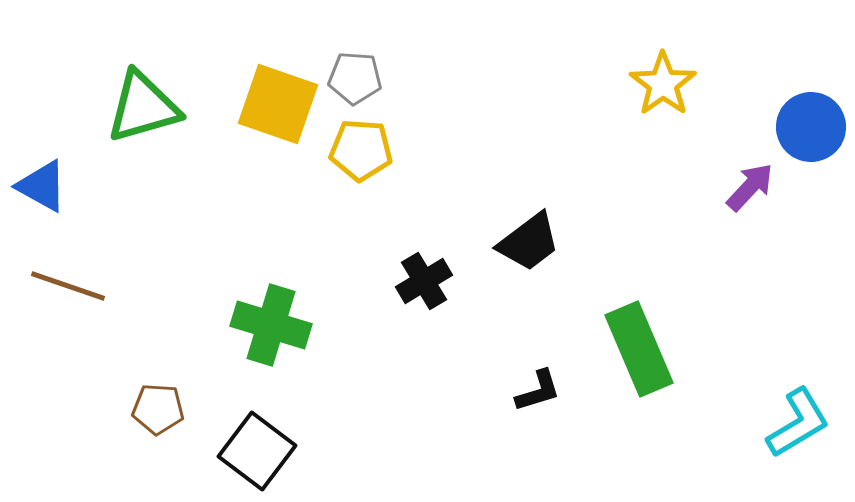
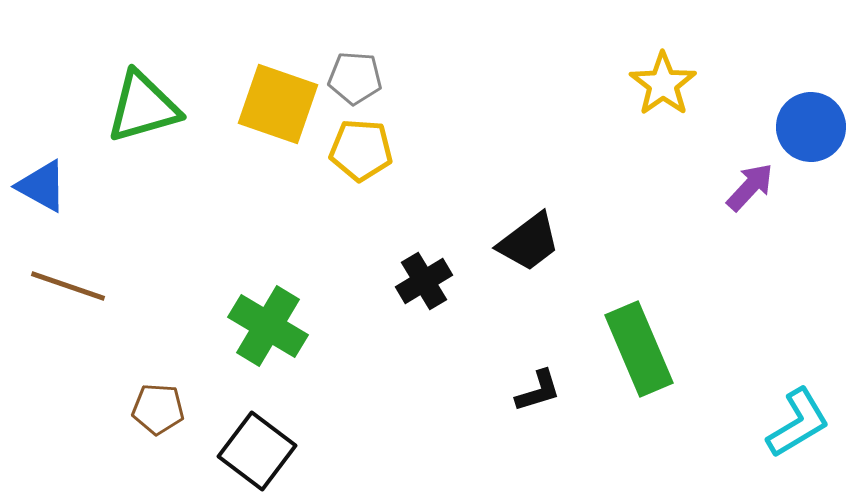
green cross: moved 3 px left, 1 px down; rotated 14 degrees clockwise
